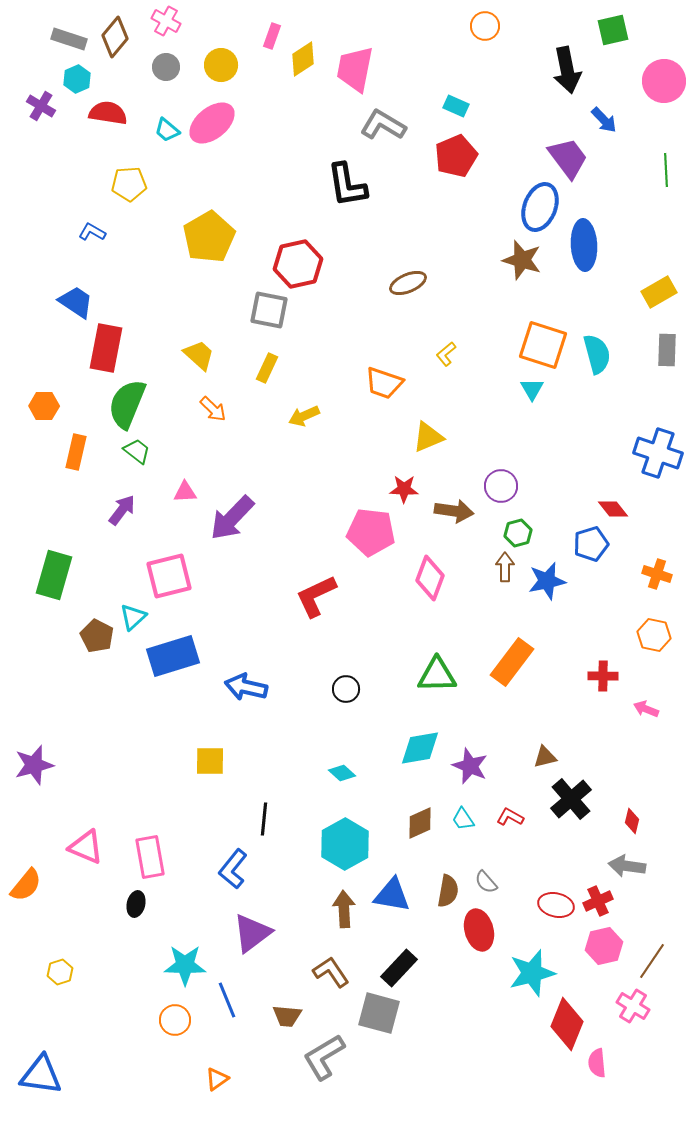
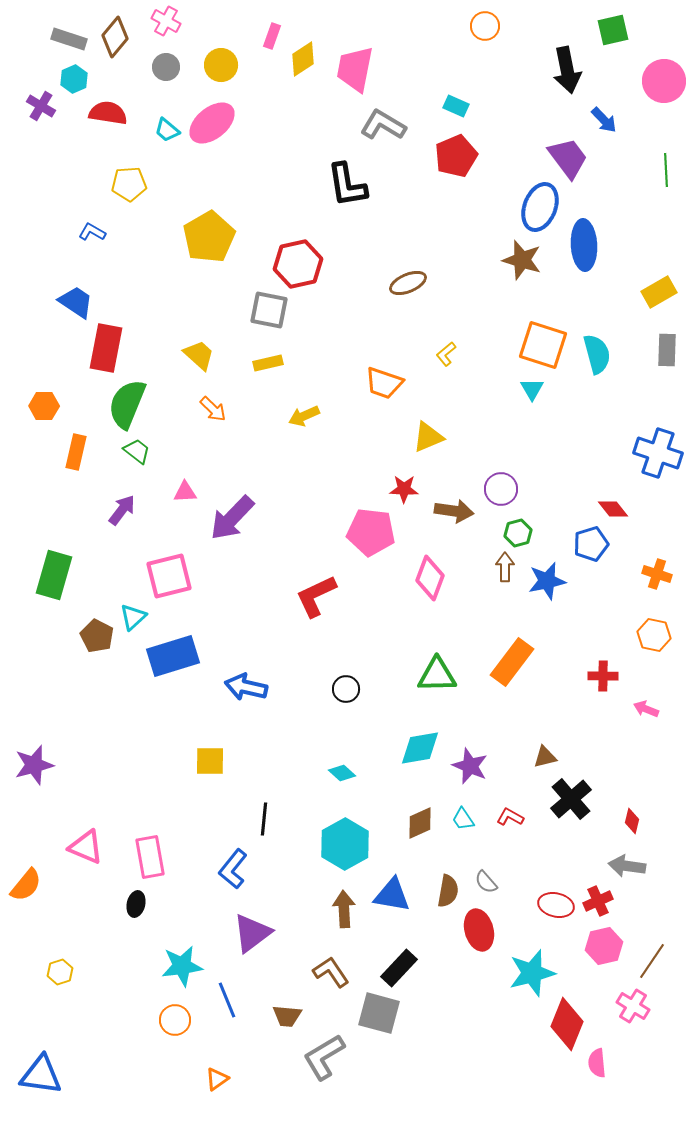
cyan hexagon at (77, 79): moved 3 px left
yellow rectangle at (267, 368): moved 1 px right, 5 px up; rotated 52 degrees clockwise
purple circle at (501, 486): moved 3 px down
cyan star at (185, 965): moved 3 px left, 1 px down; rotated 9 degrees counterclockwise
